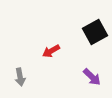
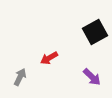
red arrow: moved 2 px left, 7 px down
gray arrow: rotated 144 degrees counterclockwise
